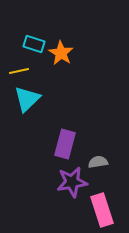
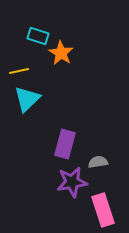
cyan rectangle: moved 4 px right, 8 px up
pink rectangle: moved 1 px right
